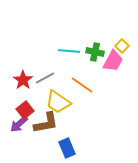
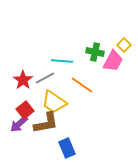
yellow square: moved 2 px right, 1 px up
cyan line: moved 7 px left, 10 px down
yellow trapezoid: moved 4 px left
